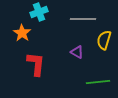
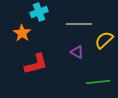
gray line: moved 4 px left, 5 px down
yellow semicircle: rotated 30 degrees clockwise
red L-shape: rotated 70 degrees clockwise
